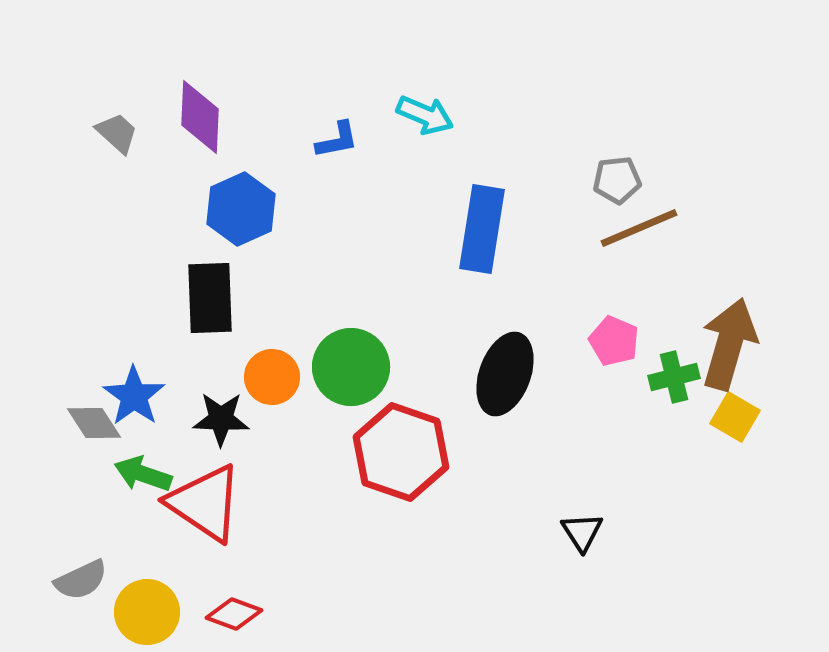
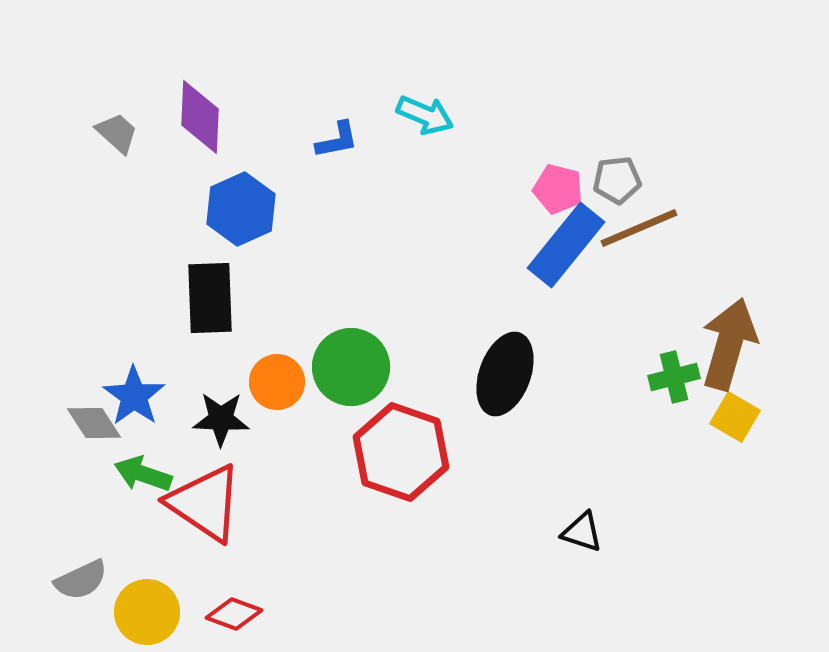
blue rectangle: moved 84 px right, 16 px down; rotated 30 degrees clockwise
pink pentagon: moved 56 px left, 152 px up; rotated 9 degrees counterclockwise
orange circle: moved 5 px right, 5 px down
black triangle: rotated 39 degrees counterclockwise
